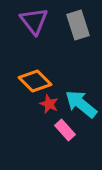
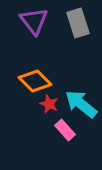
gray rectangle: moved 2 px up
